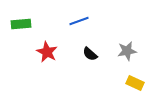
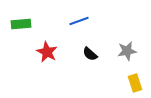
yellow rectangle: rotated 48 degrees clockwise
